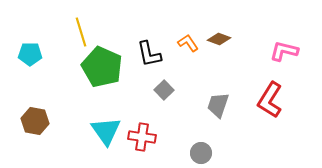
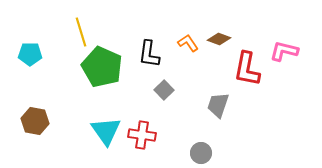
black L-shape: rotated 20 degrees clockwise
red L-shape: moved 23 px left, 31 px up; rotated 21 degrees counterclockwise
red cross: moved 2 px up
